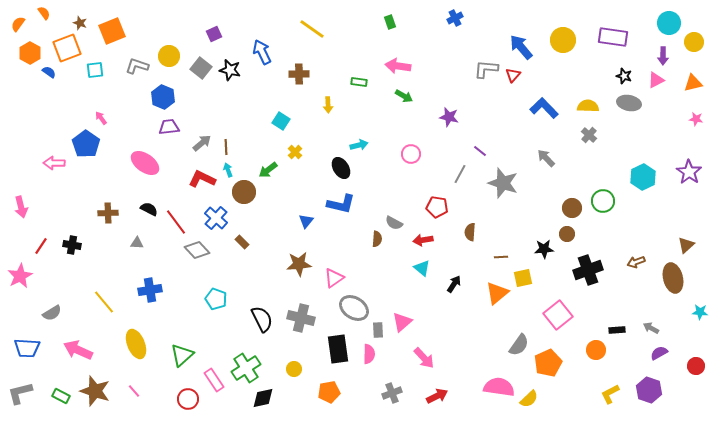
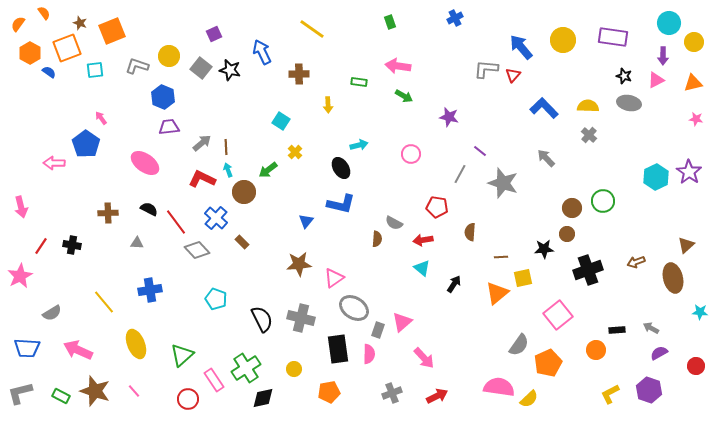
cyan hexagon at (643, 177): moved 13 px right
gray rectangle at (378, 330): rotated 21 degrees clockwise
